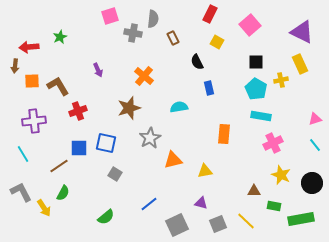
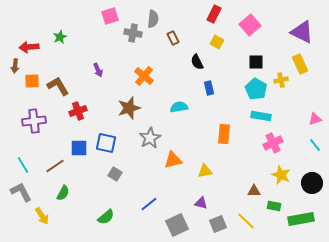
red rectangle at (210, 14): moved 4 px right
cyan line at (23, 154): moved 11 px down
brown line at (59, 166): moved 4 px left
yellow arrow at (44, 208): moved 2 px left, 8 px down
